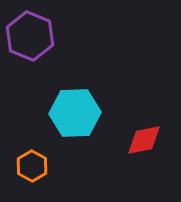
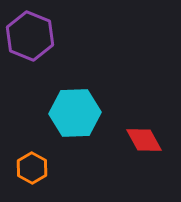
red diamond: rotated 72 degrees clockwise
orange hexagon: moved 2 px down
